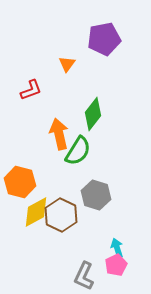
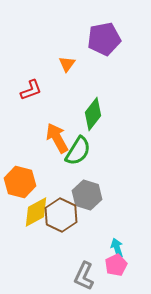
orange arrow: moved 2 px left, 4 px down; rotated 16 degrees counterclockwise
gray hexagon: moved 9 px left
